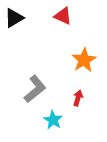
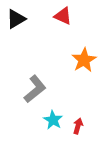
black triangle: moved 2 px right, 1 px down
red arrow: moved 28 px down
